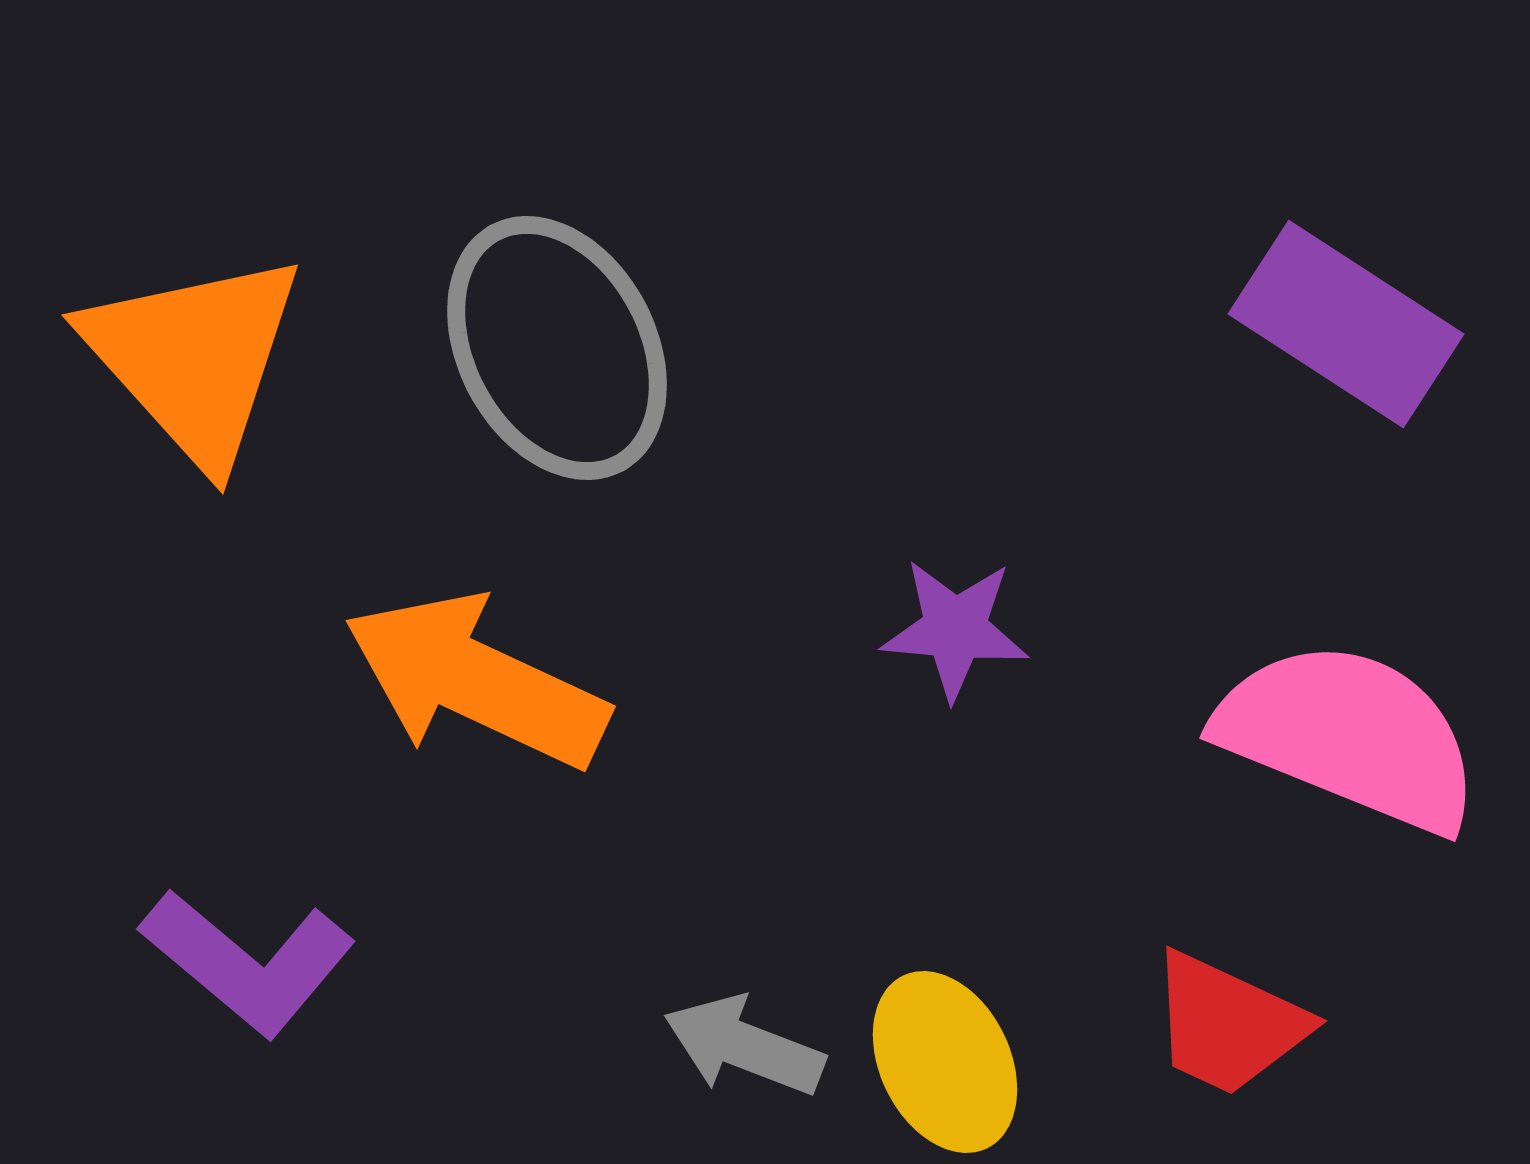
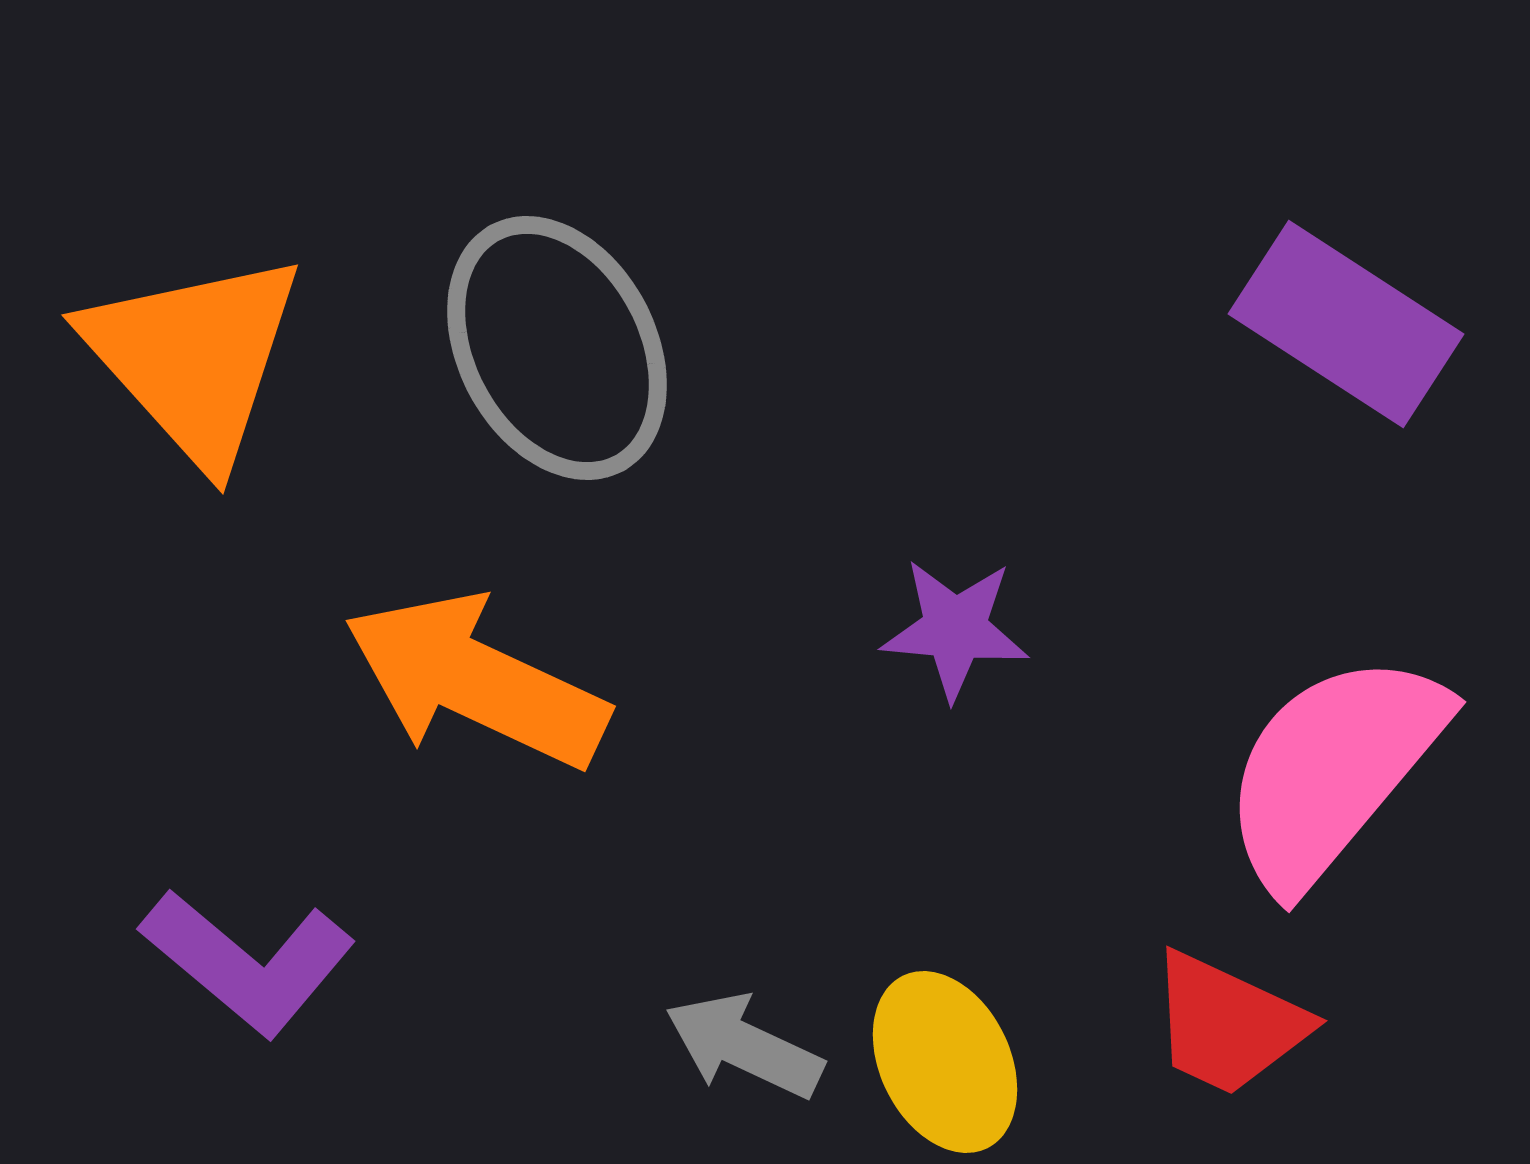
pink semicircle: moved 16 px left, 34 px down; rotated 72 degrees counterclockwise
gray arrow: rotated 4 degrees clockwise
